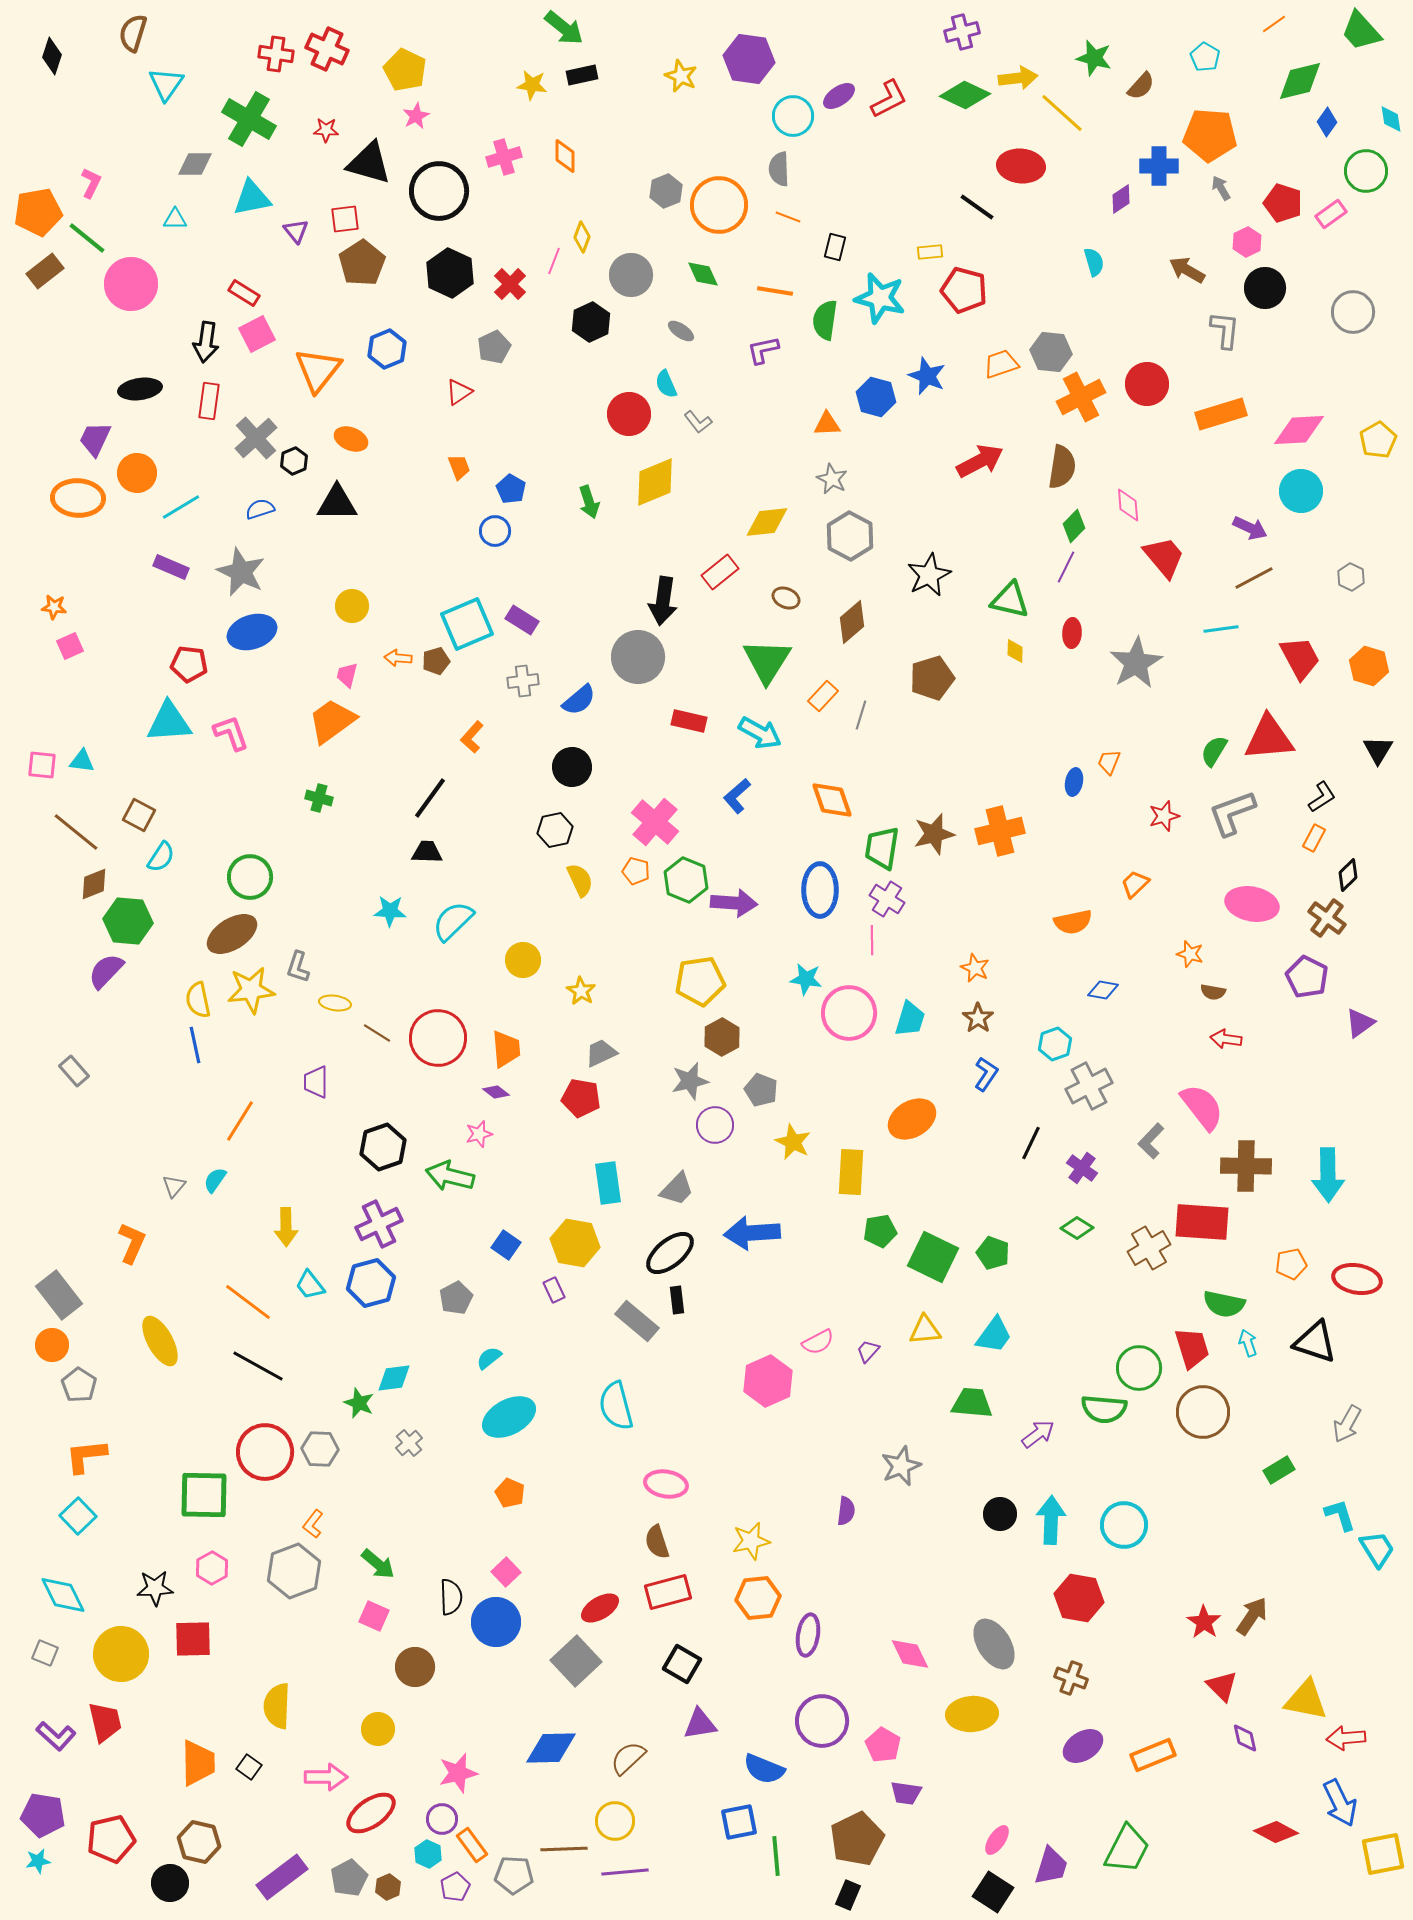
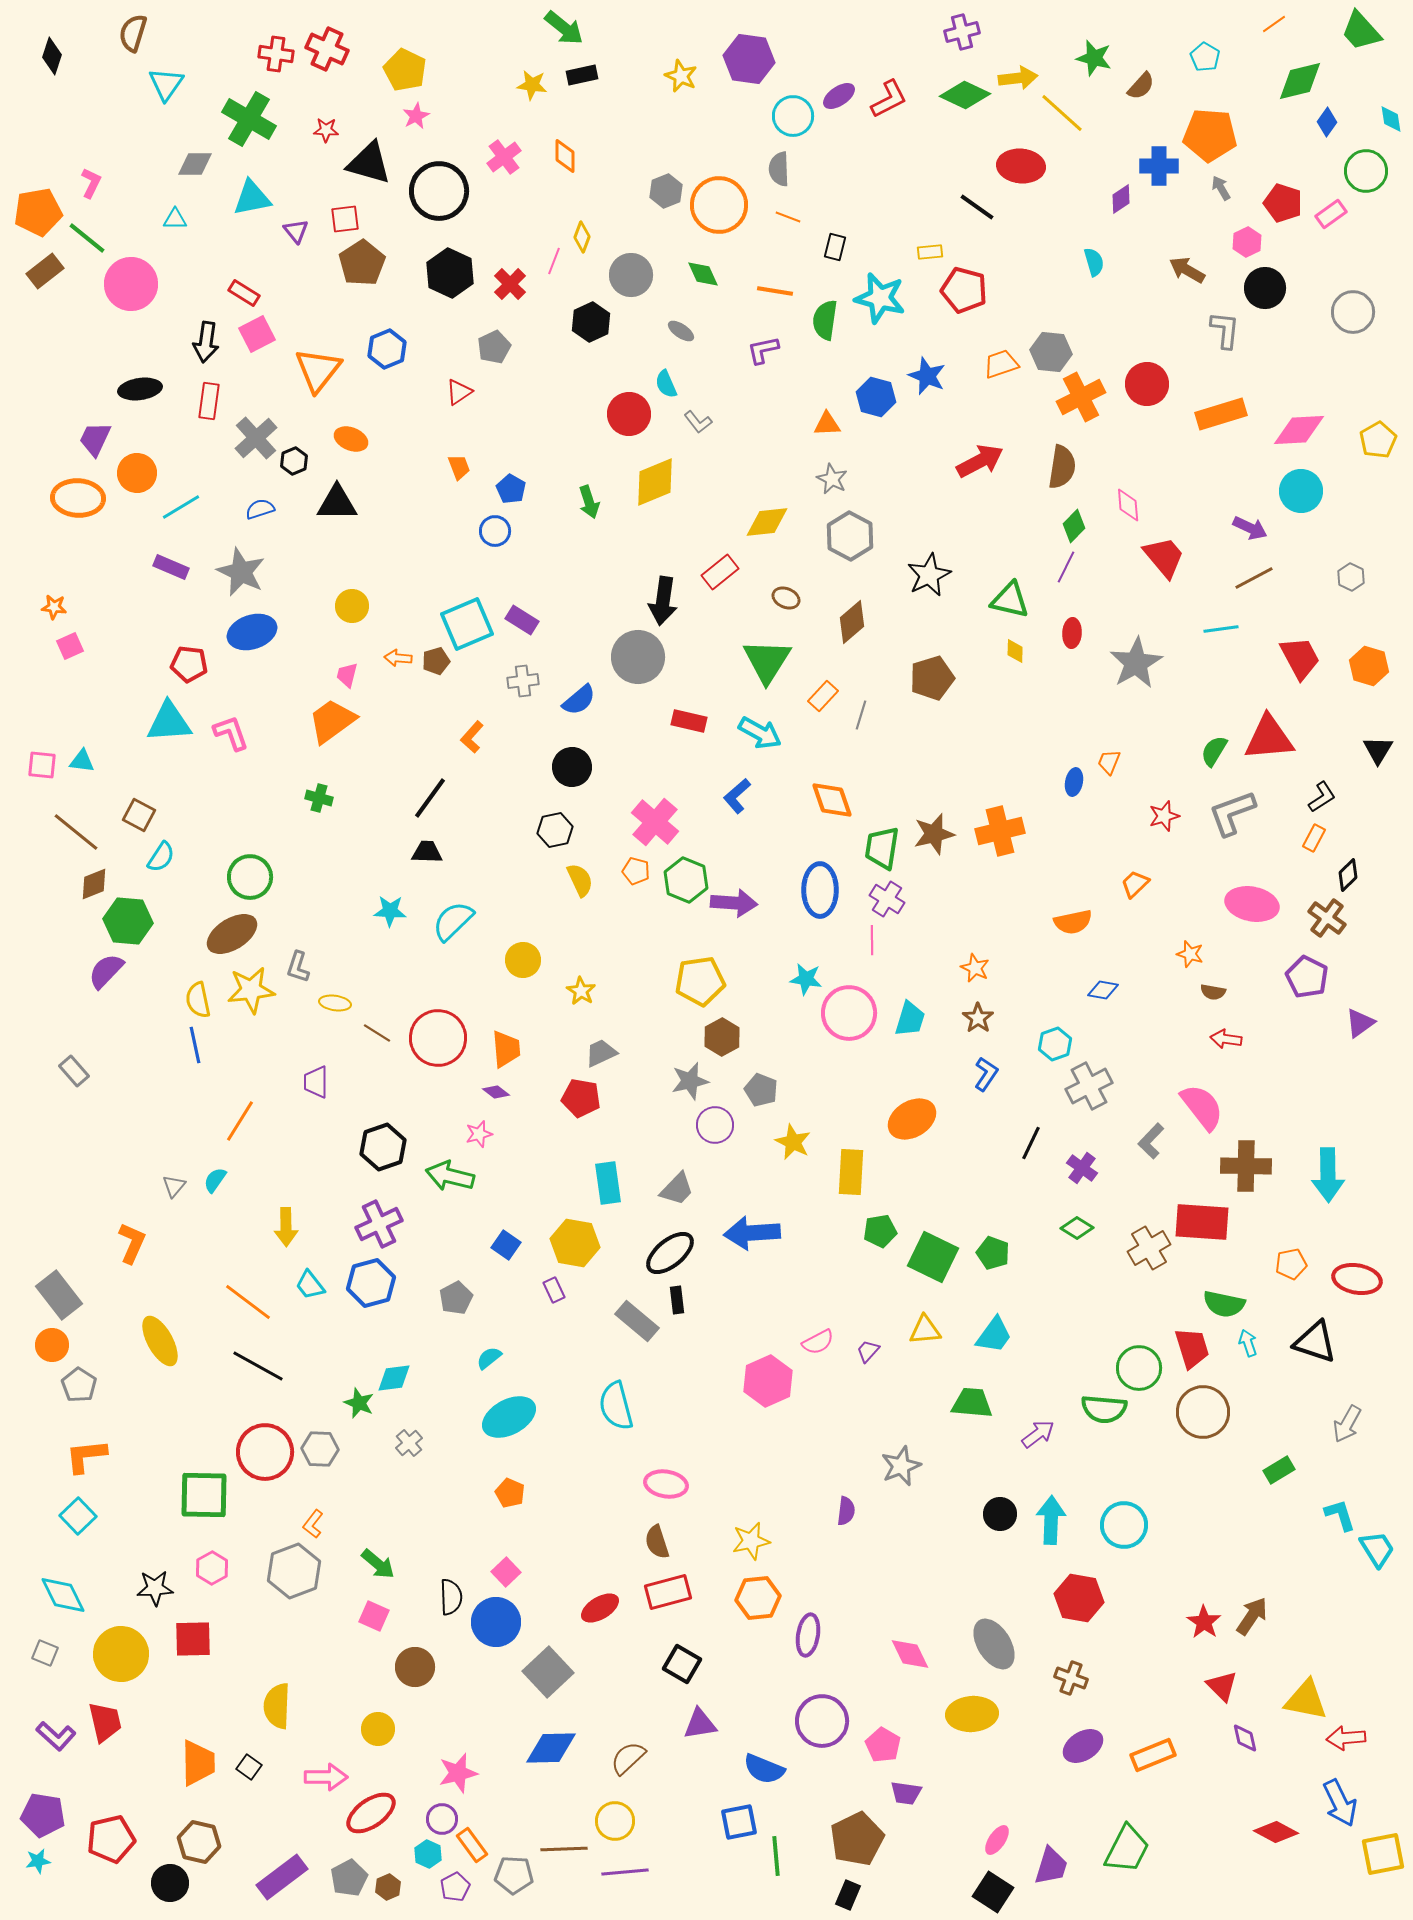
pink cross at (504, 157): rotated 20 degrees counterclockwise
gray square at (576, 1661): moved 28 px left, 11 px down
